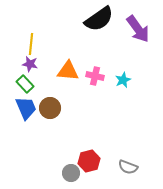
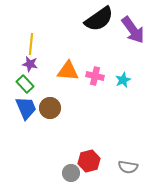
purple arrow: moved 5 px left, 1 px down
gray semicircle: rotated 12 degrees counterclockwise
